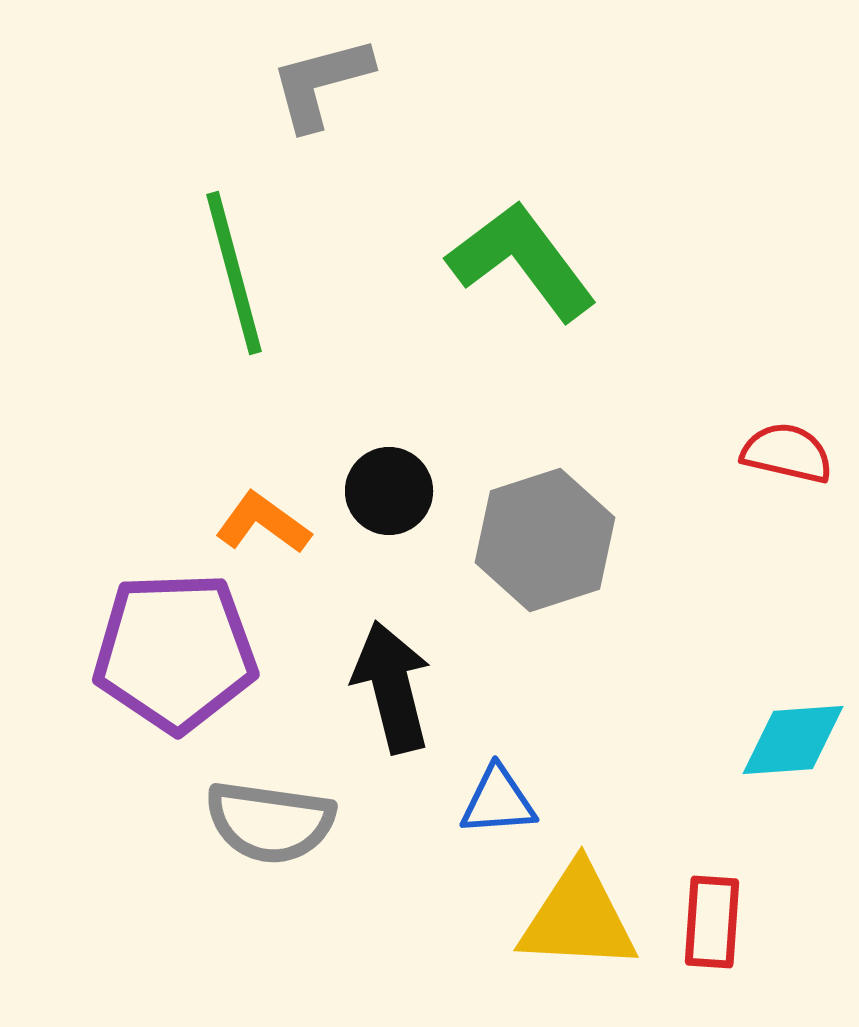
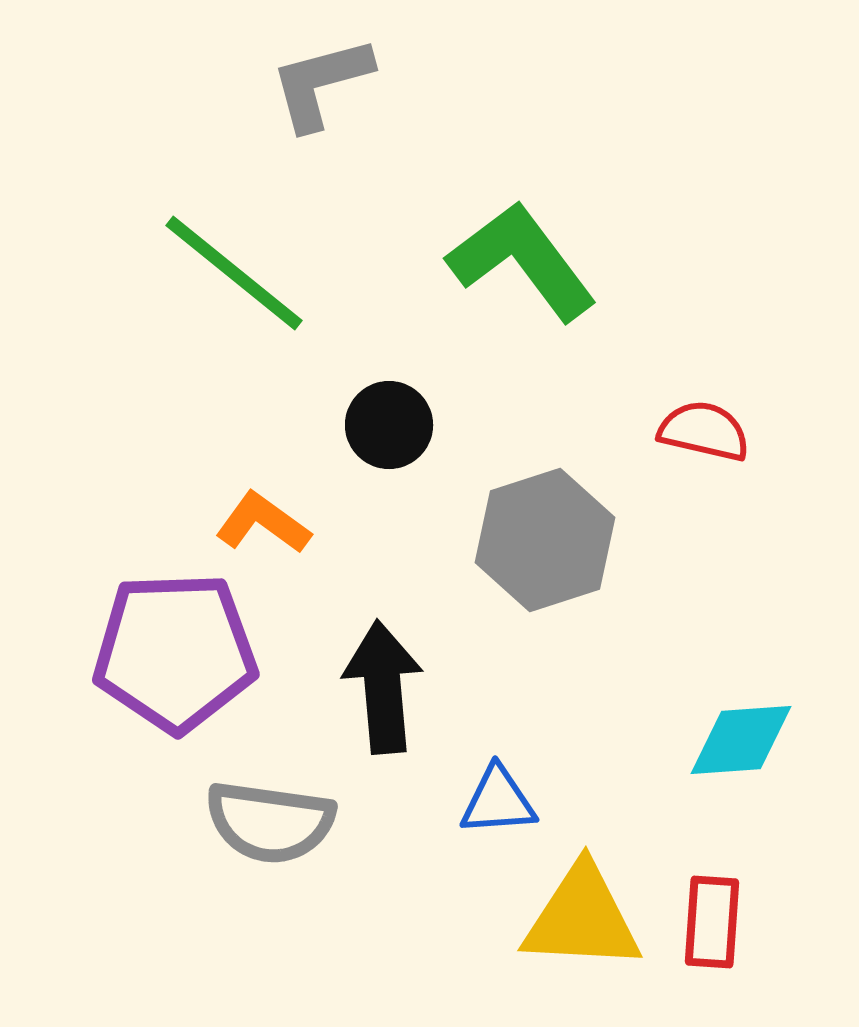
green line: rotated 36 degrees counterclockwise
red semicircle: moved 83 px left, 22 px up
black circle: moved 66 px up
black arrow: moved 9 px left; rotated 9 degrees clockwise
cyan diamond: moved 52 px left
yellow triangle: moved 4 px right
